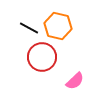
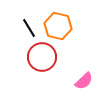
black line: rotated 30 degrees clockwise
pink semicircle: moved 9 px right
